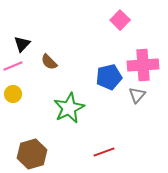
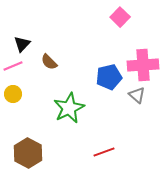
pink square: moved 3 px up
gray triangle: rotated 30 degrees counterclockwise
brown hexagon: moved 4 px left, 1 px up; rotated 16 degrees counterclockwise
